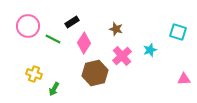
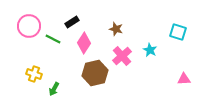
pink circle: moved 1 px right
cyan star: rotated 24 degrees counterclockwise
